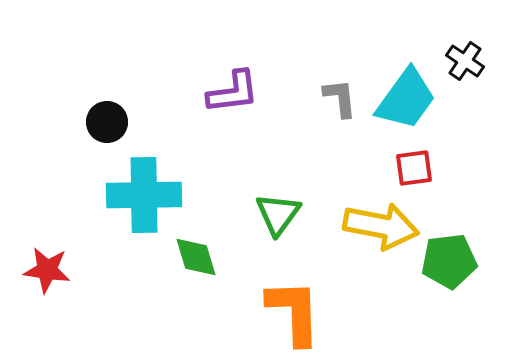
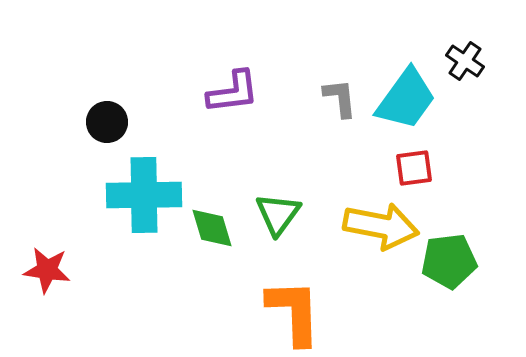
green diamond: moved 16 px right, 29 px up
